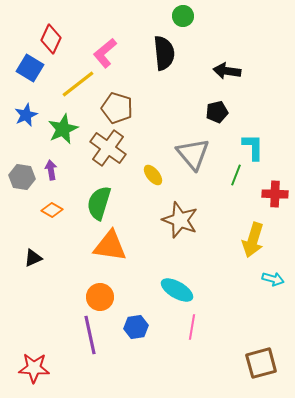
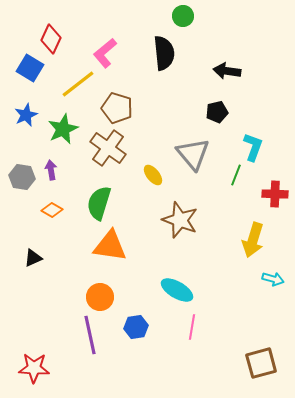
cyan L-shape: rotated 20 degrees clockwise
